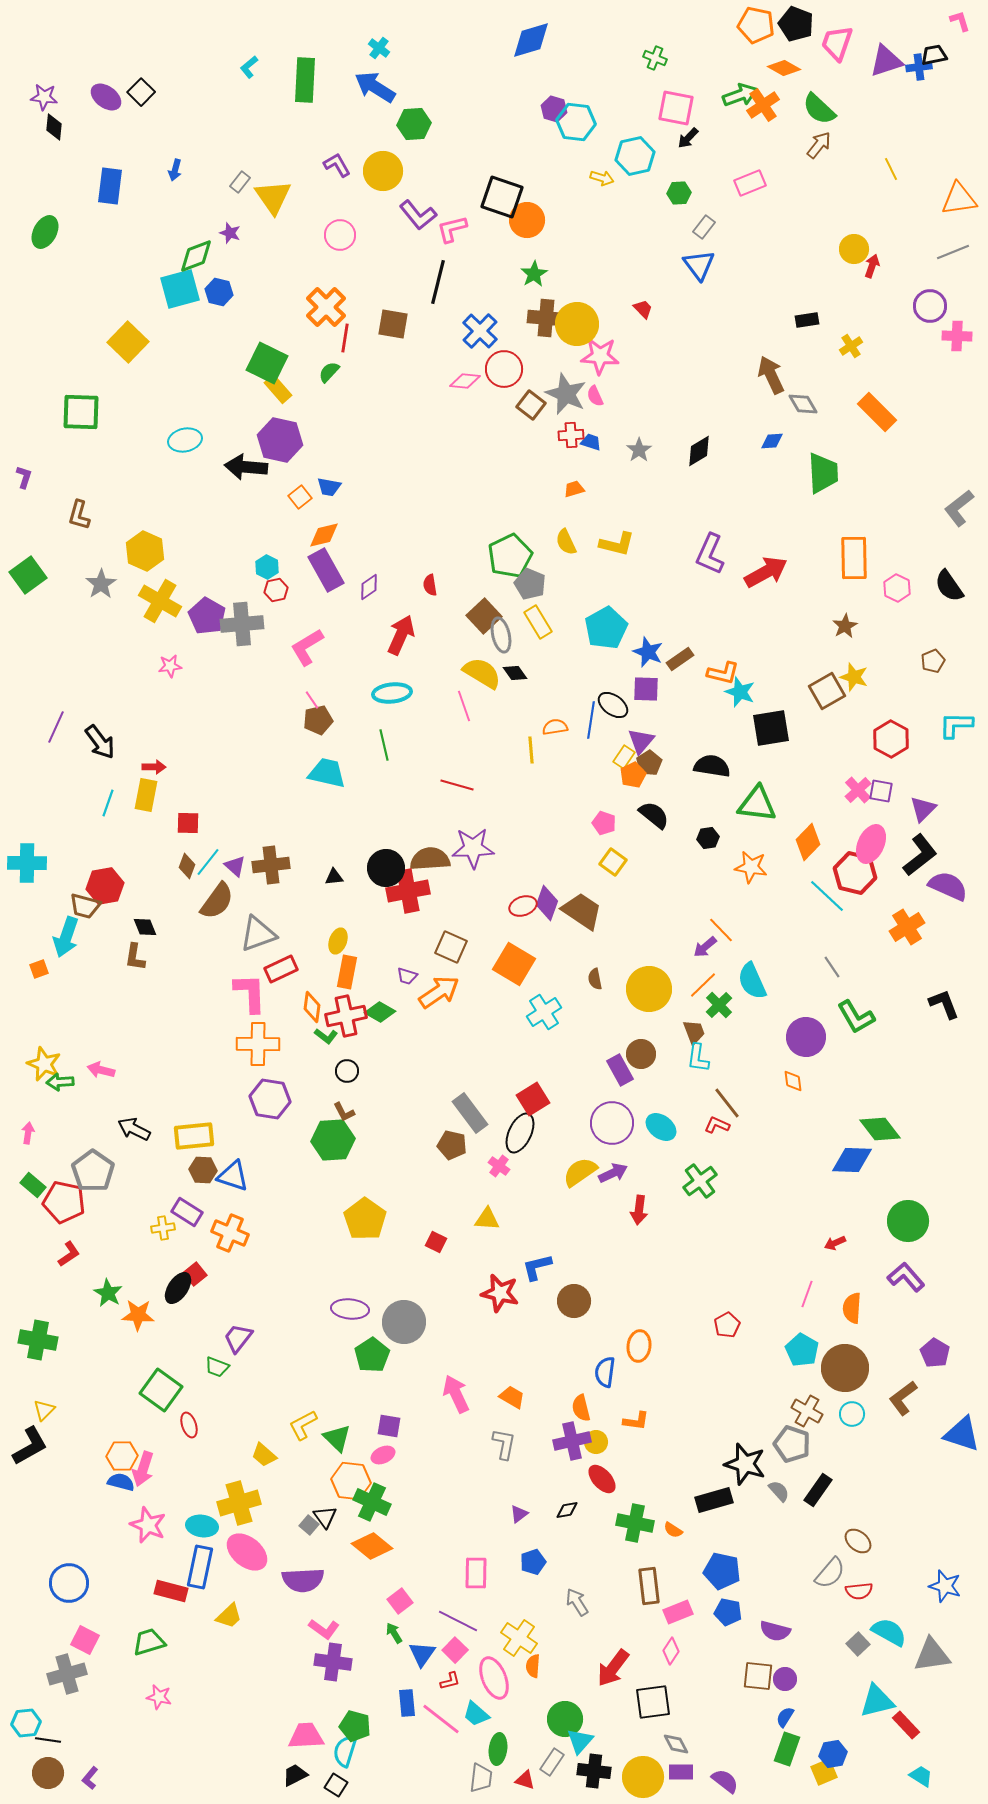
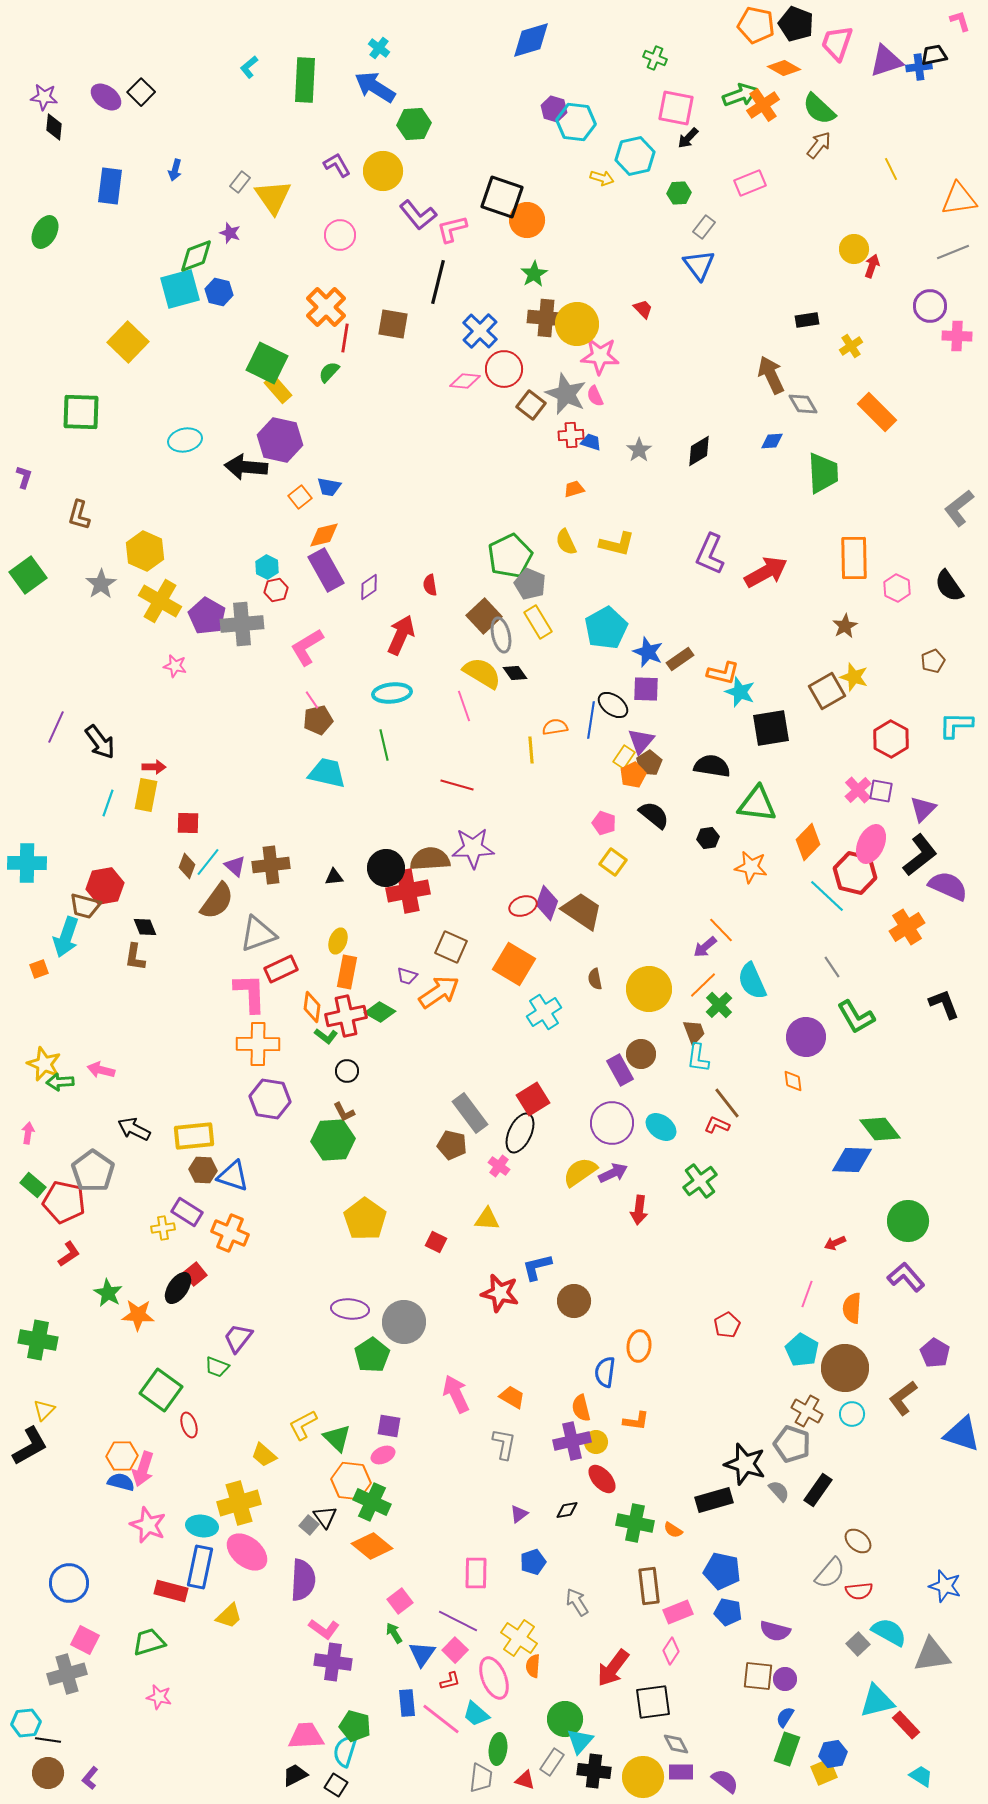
pink star at (170, 666): moved 5 px right; rotated 20 degrees clockwise
purple semicircle at (303, 1580): rotated 84 degrees counterclockwise
